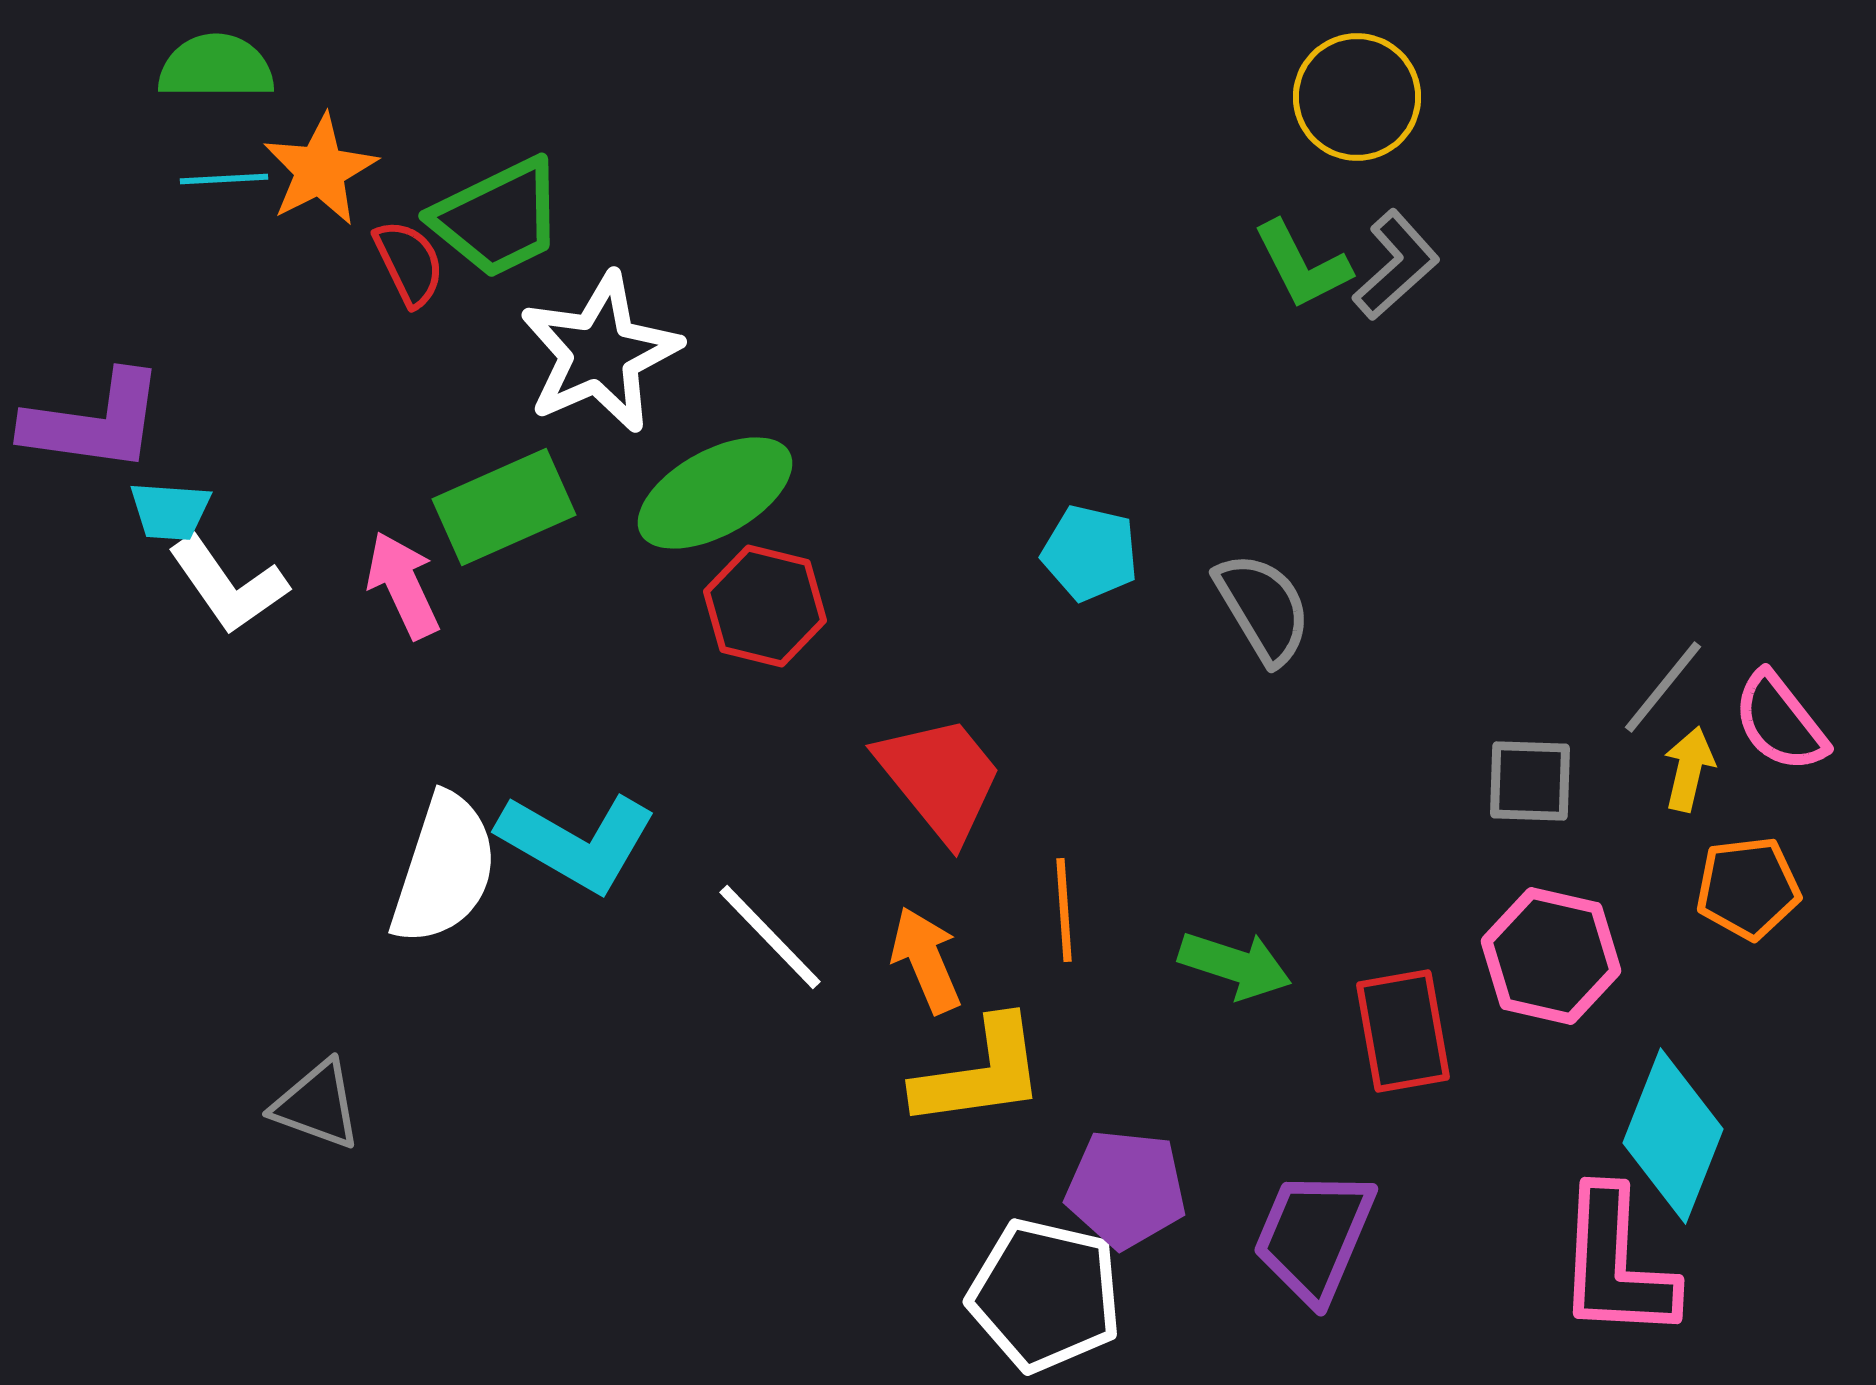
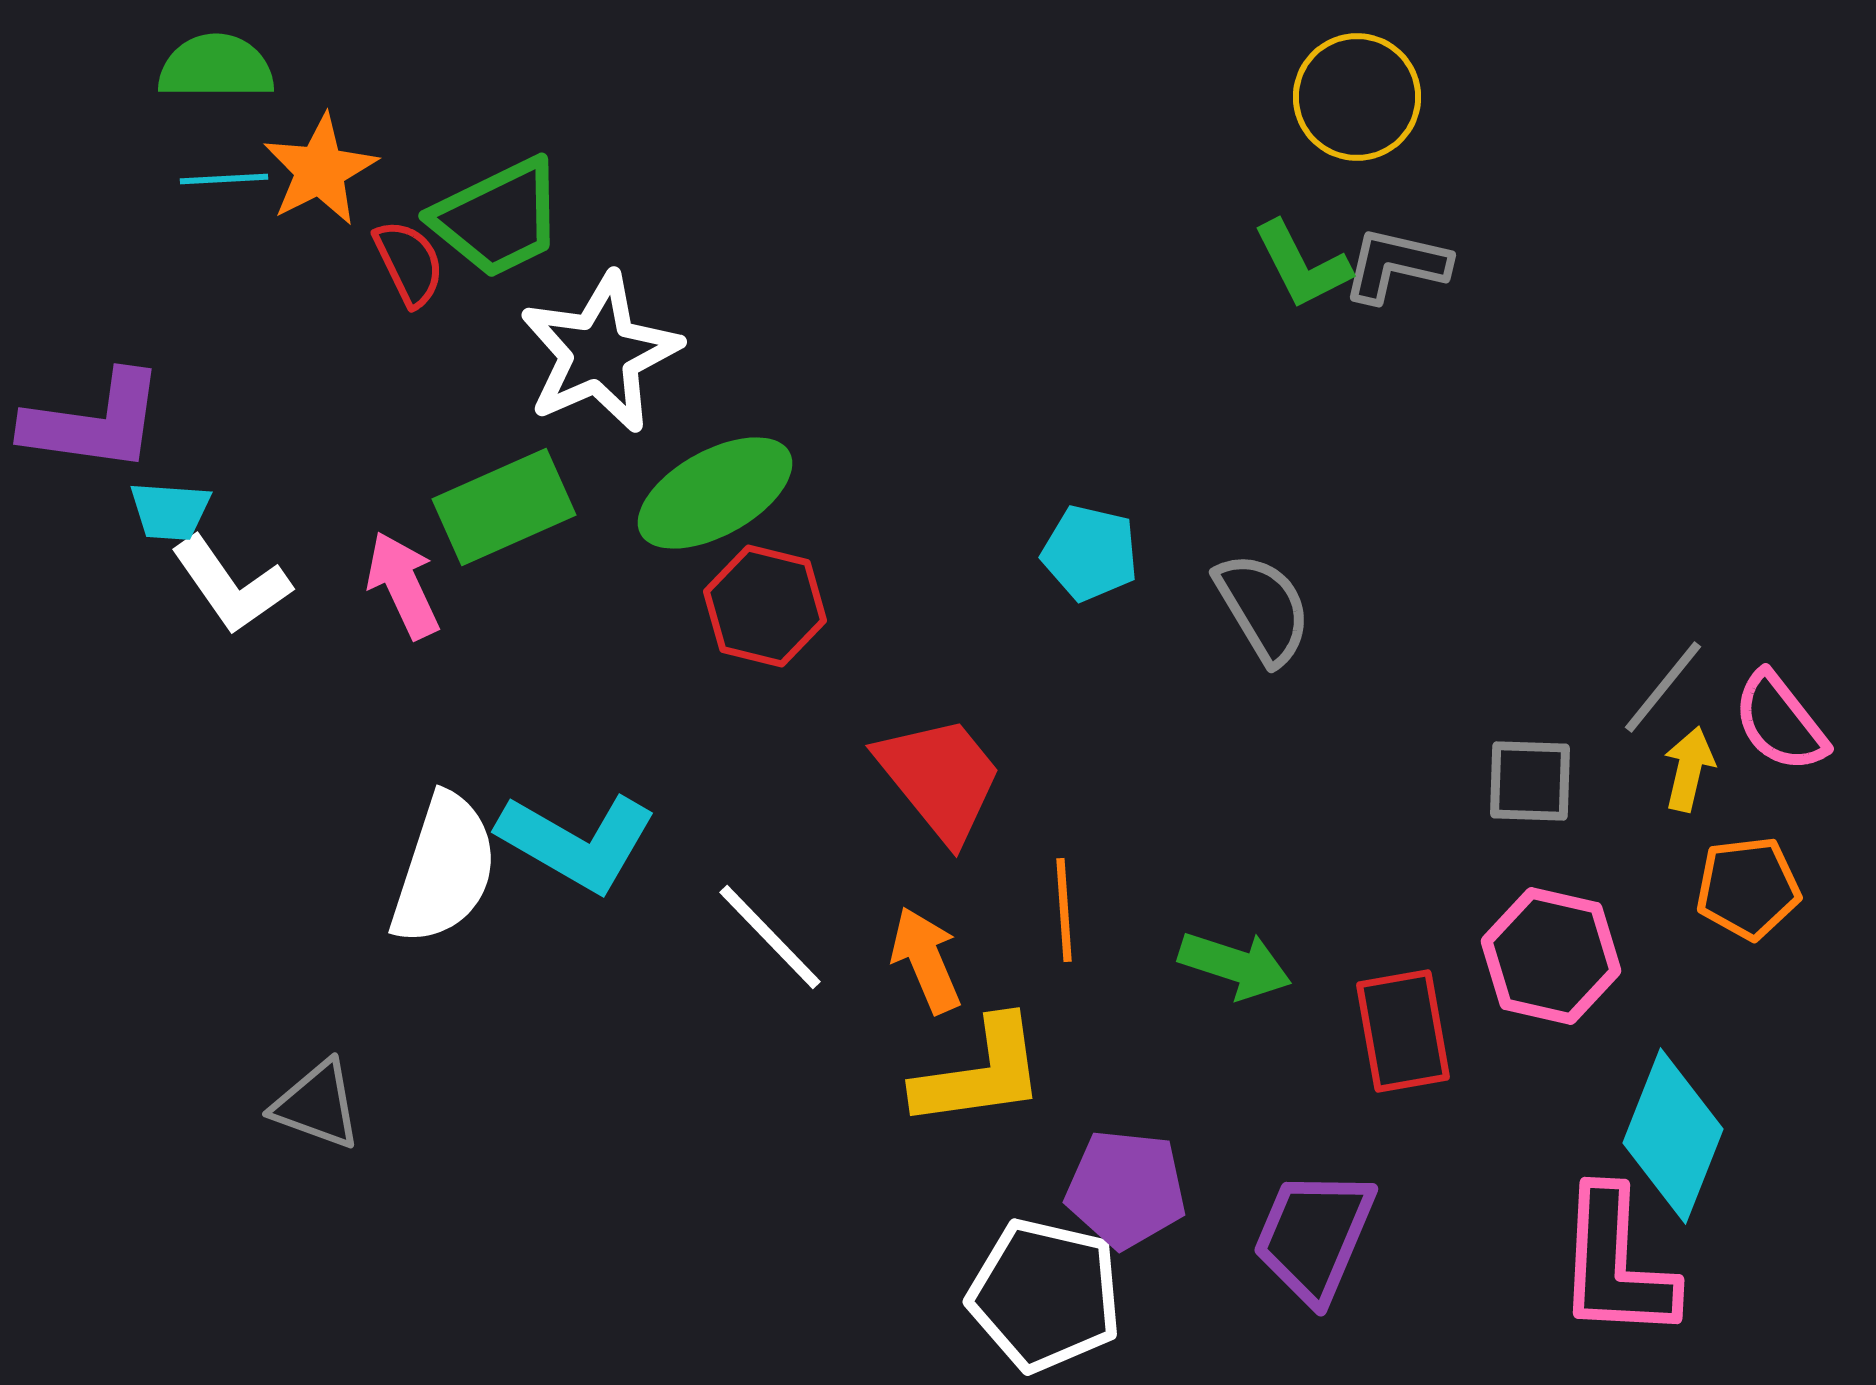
gray L-shape: rotated 125 degrees counterclockwise
white L-shape: moved 3 px right
